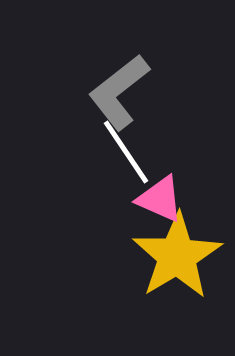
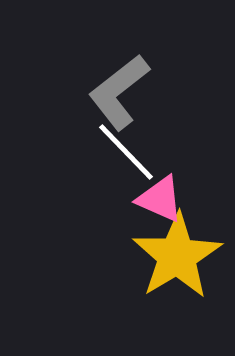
white line: rotated 10 degrees counterclockwise
